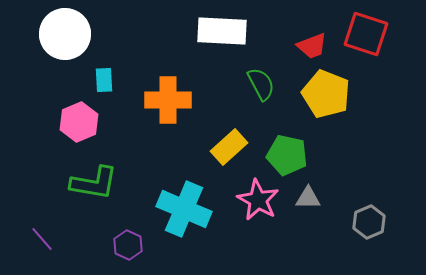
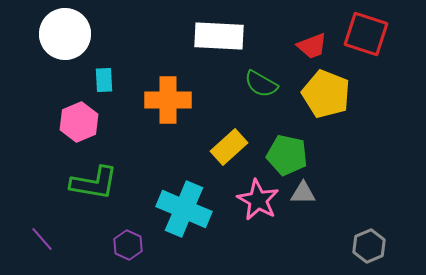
white rectangle: moved 3 px left, 5 px down
green semicircle: rotated 148 degrees clockwise
gray triangle: moved 5 px left, 5 px up
gray hexagon: moved 24 px down
